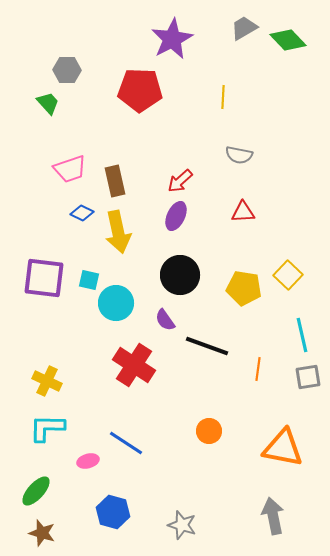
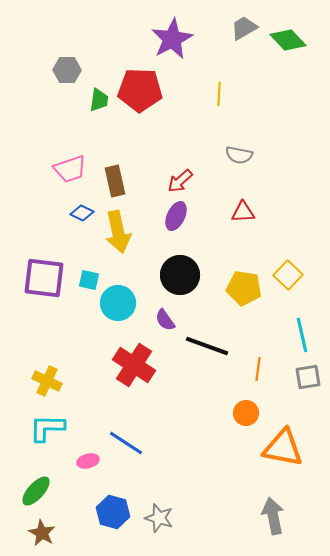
yellow line: moved 4 px left, 3 px up
green trapezoid: moved 51 px right, 3 px up; rotated 50 degrees clockwise
cyan circle: moved 2 px right
orange circle: moved 37 px right, 18 px up
gray star: moved 23 px left, 7 px up
brown star: rotated 12 degrees clockwise
